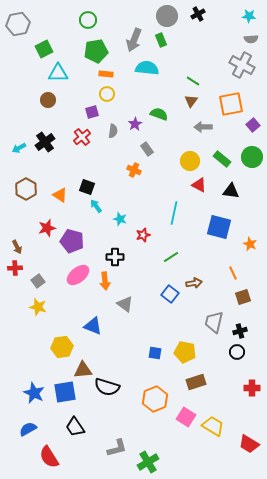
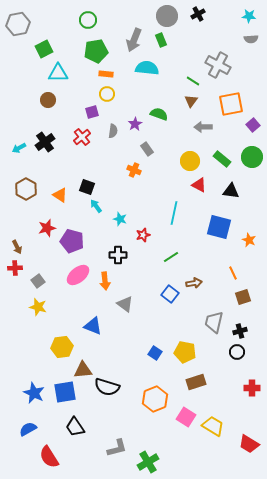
gray cross at (242, 65): moved 24 px left
orange star at (250, 244): moved 1 px left, 4 px up
black cross at (115, 257): moved 3 px right, 2 px up
blue square at (155, 353): rotated 24 degrees clockwise
